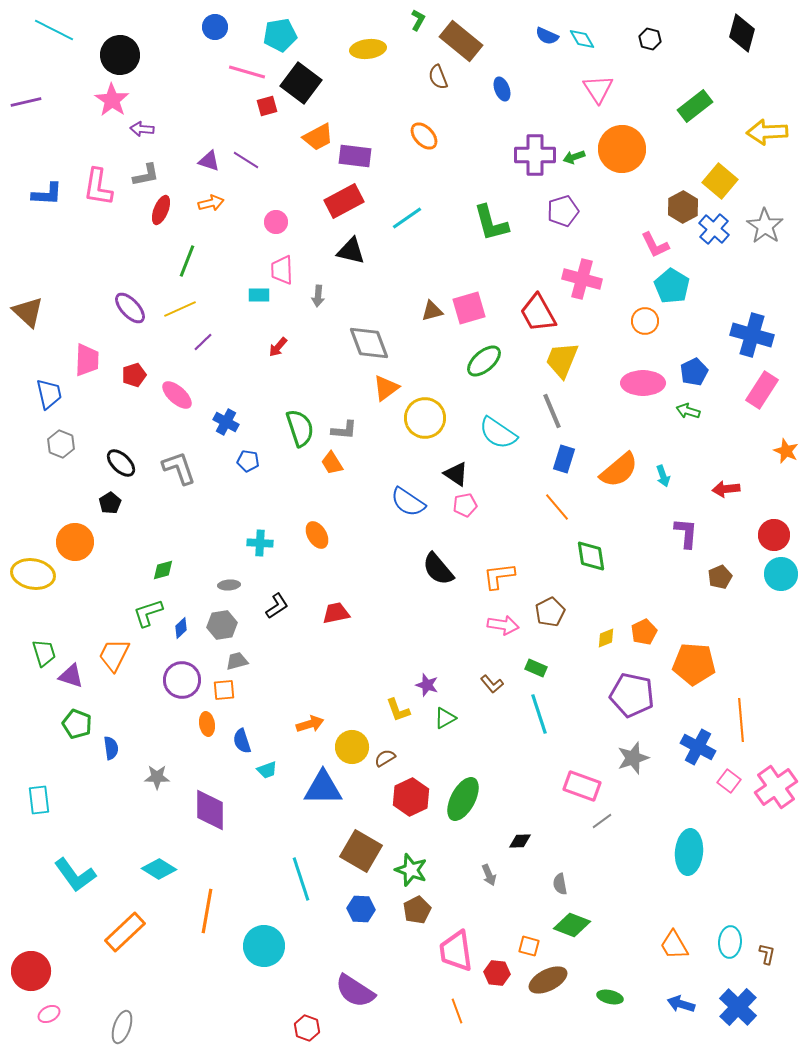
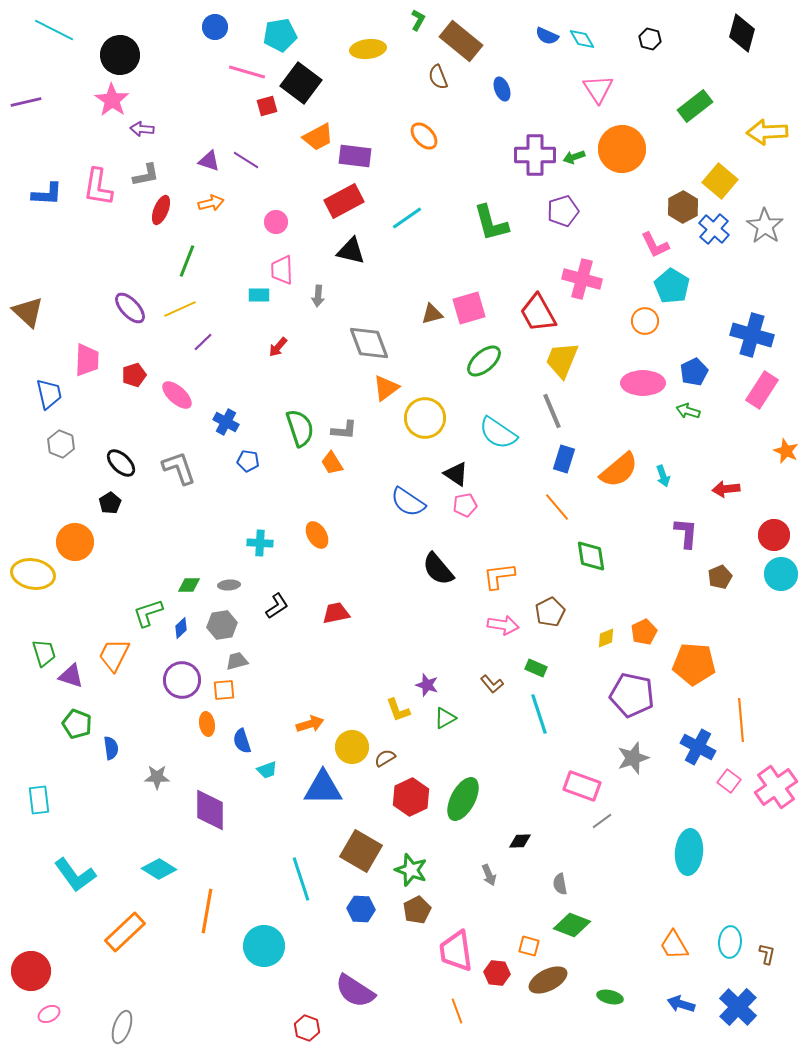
brown triangle at (432, 311): moved 3 px down
green diamond at (163, 570): moved 26 px right, 15 px down; rotated 15 degrees clockwise
